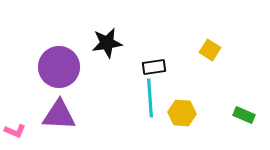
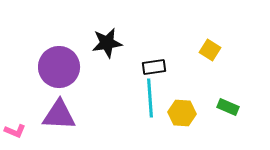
green rectangle: moved 16 px left, 8 px up
